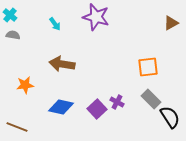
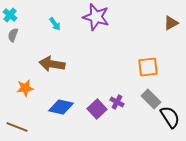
gray semicircle: rotated 80 degrees counterclockwise
brown arrow: moved 10 px left
orange star: moved 3 px down
